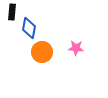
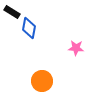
black rectangle: rotated 63 degrees counterclockwise
orange circle: moved 29 px down
